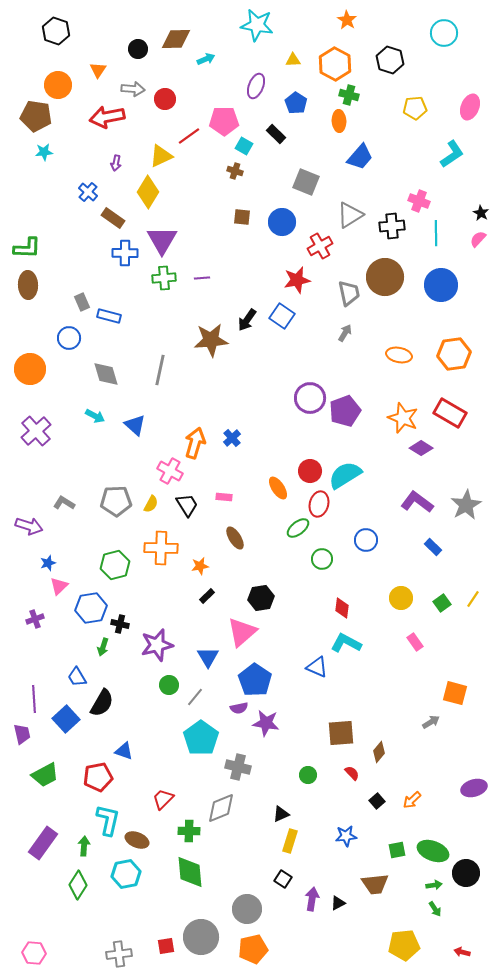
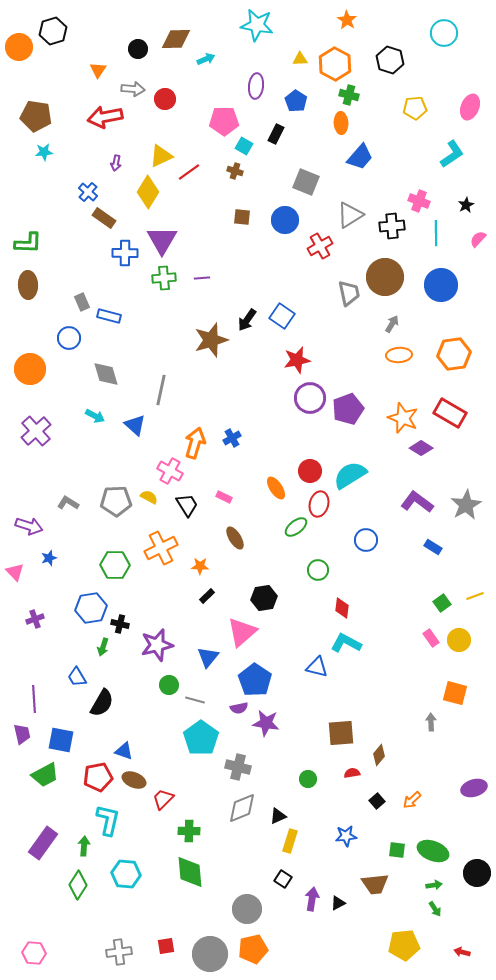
black hexagon at (56, 31): moved 3 px left; rotated 24 degrees clockwise
yellow triangle at (293, 60): moved 7 px right, 1 px up
orange circle at (58, 85): moved 39 px left, 38 px up
purple ellipse at (256, 86): rotated 15 degrees counterclockwise
blue pentagon at (296, 103): moved 2 px up
red arrow at (107, 117): moved 2 px left
orange ellipse at (339, 121): moved 2 px right, 2 px down
black rectangle at (276, 134): rotated 72 degrees clockwise
red line at (189, 136): moved 36 px down
black star at (481, 213): moved 15 px left, 8 px up; rotated 14 degrees clockwise
brown rectangle at (113, 218): moved 9 px left
blue circle at (282, 222): moved 3 px right, 2 px up
green L-shape at (27, 248): moved 1 px right, 5 px up
red star at (297, 280): moved 80 px down
gray arrow at (345, 333): moved 47 px right, 9 px up
brown star at (211, 340): rotated 12 degrees counterclockwise
orange ellipse at (399, 355): rotated 15 degrees counterclockwise
gray line at (160, 370): moved 1 px right, 20 px down
purple pentagon at (345, 411): moved 3 px right, 2 px up
blue cross at (232, 438): rotated 12 degrees clockwise
cyan semicircle at (345, 475): moved 5 px right
orange ellipse at (278, 488): moved 2 px left
pink rectangle at (224, 497): rotated 21 degrees clockwise
gray L-shape at (64, 503): moved 4 px right
yellow semicircle at (151, 504): moved 2 px left, 7 px up; rotated 90 degrees counterclockwise
green ellipse at (298, 528): moved 2 px left, 1 px up
blue rectangle at (433, 547): rotated 12 degrees counterclockwise
orange cross at (161, 548): rotated 28 degrees counterclockwise
green circle at (322, 559): moved 4 px left, 11 px down
blue star at (48, 563): moved 1 px right, 5 px up
green hexagon at (115, 565): rotated 16 degrees clockwise
orange star at (200, 566): rotated 12 degrees clockwise
pink triangle at (59, 586): moved 44 px left, 14 px up; rotated 30 degrees counterclockwise
black hexagon at (261, 598): moved 3 px right
yellow circle at (401, 598): moved 58 px right, 42 px down
yellow line at (473, 599): moved 2 px right, 3 px up; rotated 36 degrees clockwise
pink rectangle at (415, 642): moved 16 px right, 4 px up
blue triangle at (208, 657): rotated 10 degrees clockwise
blue triangle at (317, 667): rotated 10 degrees counterclockwise
gray line at (195, 697): moved 3 px down; rotated 66 degrees clockwise
blue square at (66, 719): moved 5 px left, 21 px down; rotated 36 degrees counterclockwise
gray arrow at (431, 722): rotated 60 degrees counterclockwise
brown diamond at (379, 752): moved 3 px down
red semicircle at (352, 773): rotated 56 degrees counterclockwise
green circle at (308, 775): moved 4 px down
gray diamond at (221, 808): moved 21 px right
black triangle at (281, 814): moved 3 px left, 2 px down
brown ellipse at (137, 840): moved 3 px left, 60 px up
green square at (397, 850): rotated 18 degrees clockwise
black circle at (466, 873): moved 11 px right
cyan hexagon at (126, 874): rotated 16 degrees clockwise
gray circle at (201, 937): moved 9 px right, 17 px down
gray cross at (119, 954): moved 2 px up
